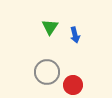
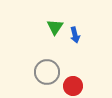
green triangle: moved 5 px right
red circle: moved 1 px down
